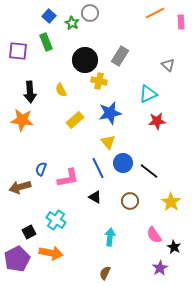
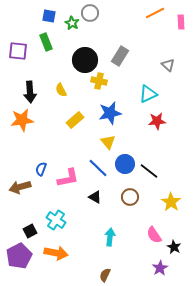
blue square: rotated 32 degrees counterclockwise
orange star: rotated 15 degrees counterclockwise
blue circle: moved 2 px right, 1 px down
blue line: rotated 20 degrees counterclockwise
brown circle: moved 4 px up
black square: moved 1 px right, 1 px up
orange arrow: moved 5 px right
purple pentagon: moved 2 px right, 3 px up
brown semicircle: moved 2 px down
